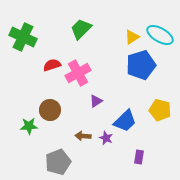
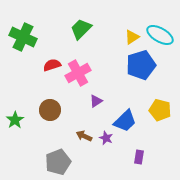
green star: moved 14 px left, 6 px up; rotated 30 degrees counterclockwise
brown arrow: moved 1 px right; rotated 21 degrees clockwise
